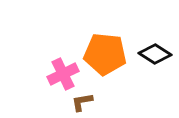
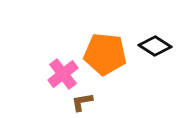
black diamond: moved 8 px up
pink cross: rotated 12 degrees counterclockwise
